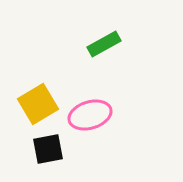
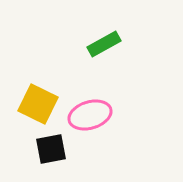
yellow square: rotated 33 degrees counterclockwise
black square: moved 3 px right
